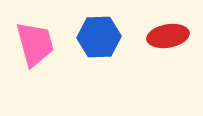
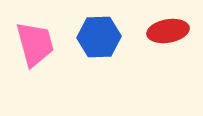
red ellipse: moved 5 px up
